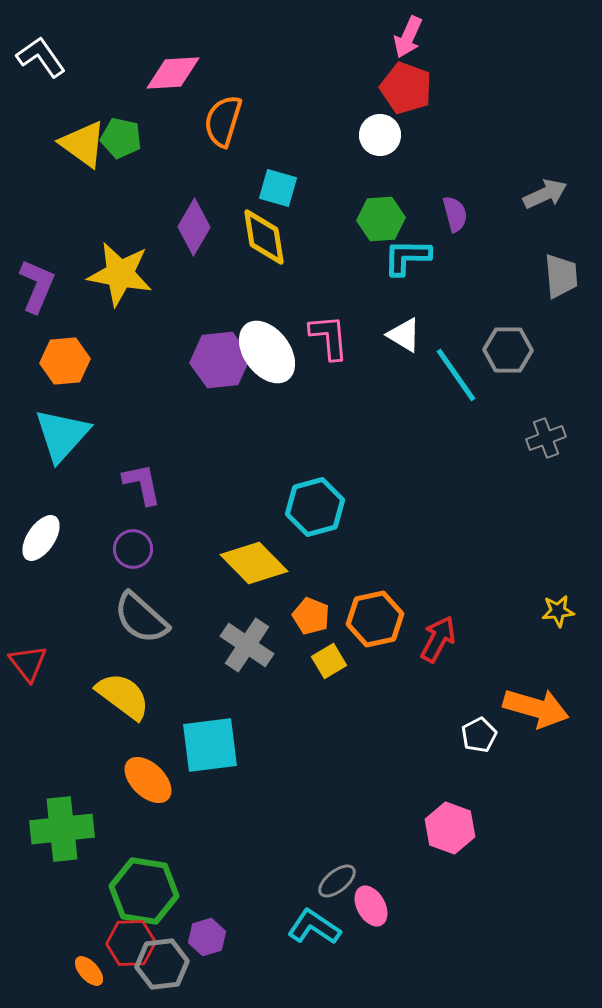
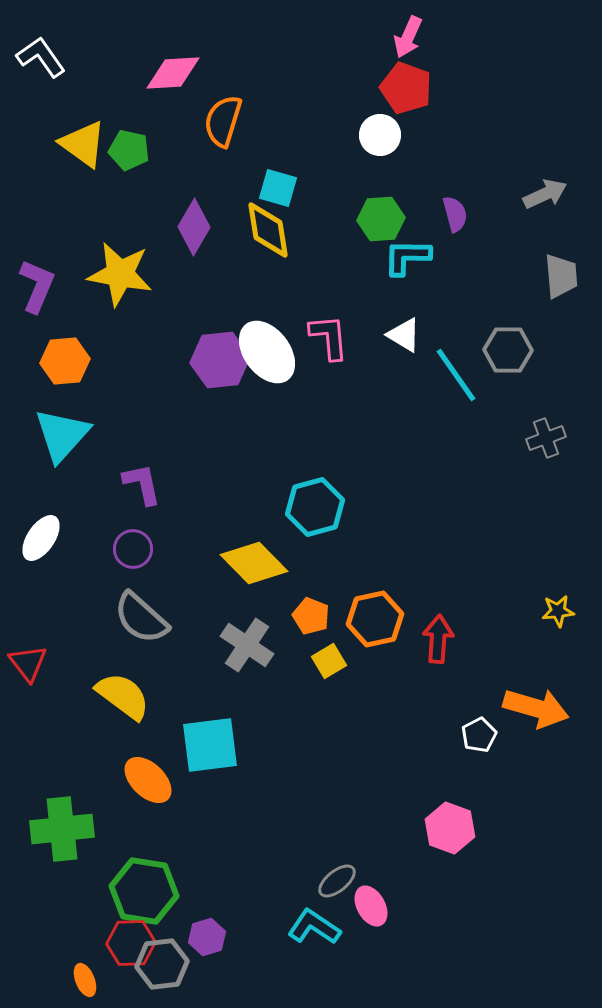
green pentagon at (121, 138): moved 8 px right, 12 px down
yellow diamond at (264, 237): moved 4 px right, 7 px up
red arrow at (438, 639): rotated 24 degrees counterclockwise
orange ellipse at (89, 971): moved 4 px left, 9 px down; rotated 20 degrees clockwise
